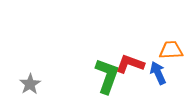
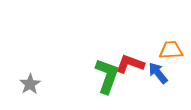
blue arrow: rotated 15 degrees counterclockwise
